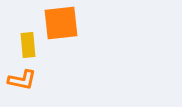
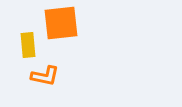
orange L-shape: moved 23 px right, 4 px up
